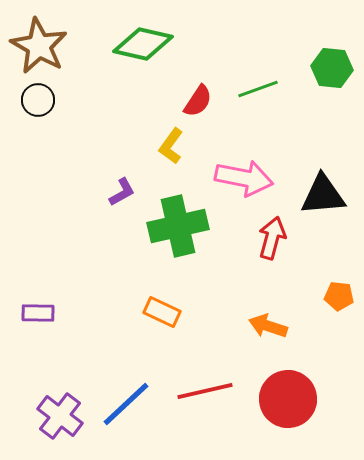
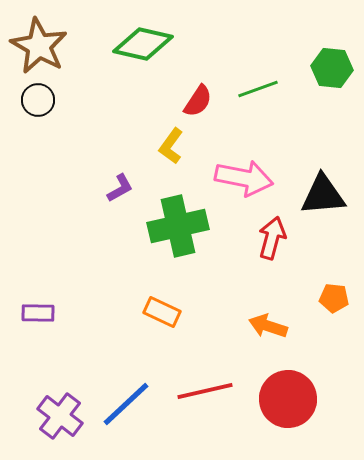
purple L-shape: moved 2 px left, 4 px up
orange pentagon: moved 5 px left, 2 px down
